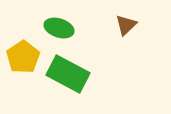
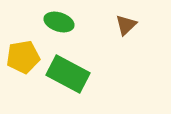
green ellipse: moved 6 px up
yellow pentagon: rotated 24 degrees clockwise
